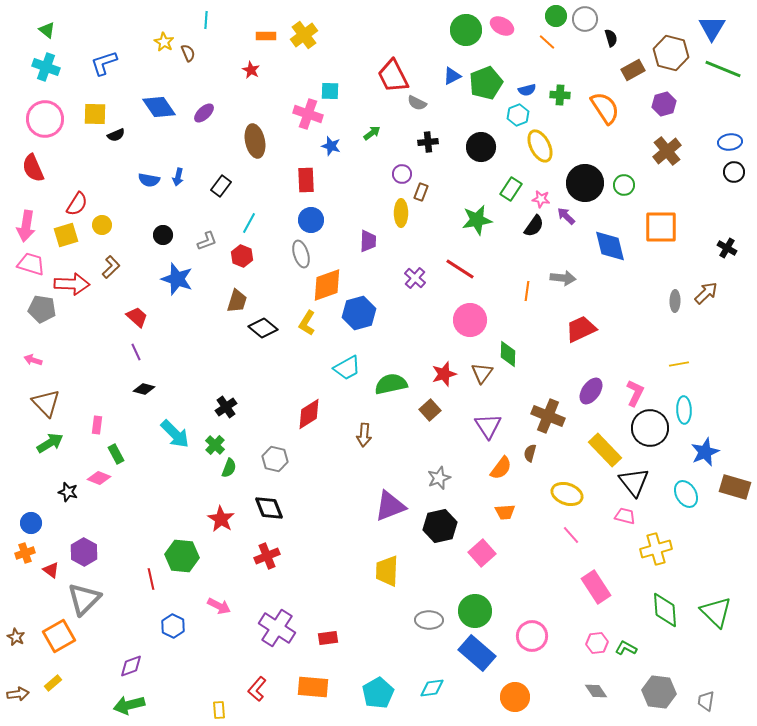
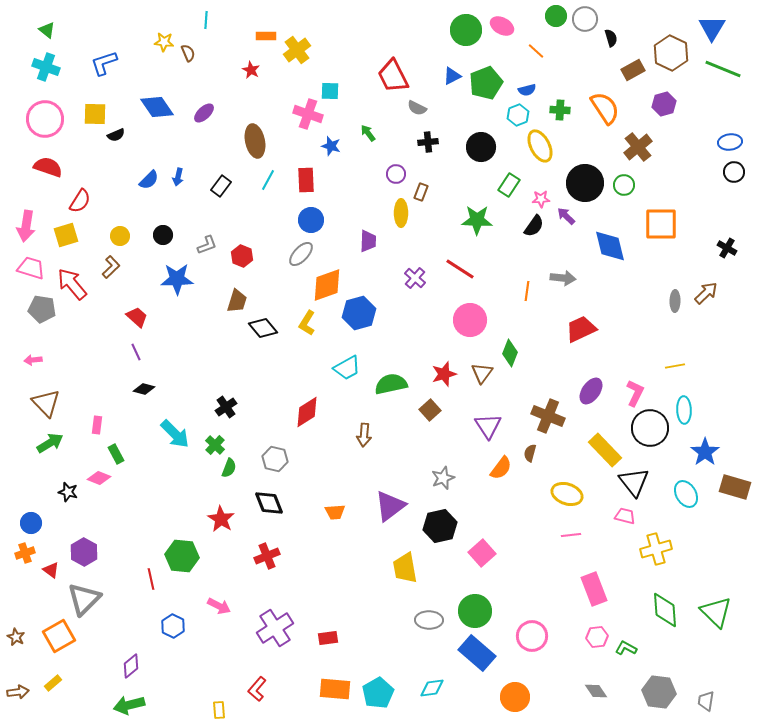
yellow cross at (304, 35): moved 7 px left, 15 px down
yellow star at (164, 42): rotated 24 degrees counterclockwise
orange line at (547, 42): moved 11 px left, 9 px down
brown hexagon at (671, 53): rotated 12 degrees clockwise
green cross at (560, 95): moved 15 px down
gray semicircle at (417, 103): moved 5 px down
blue diamond at (159, 107): moved 2 px left
green arrow at (372, 133): moved 4 px left; rotated 90 degrees counterclockwise
brown cross at (667, 151): moved 29 px left, 4 px up
red semicircle at (33, 168): moved 15 px right, 1 px up; rotated 132 degrees clockwise
purple circle at (402, 174): moved 6 px left
blue semicircle at (149, 180): rotated 55 degrees counterclockwise
green rectangle at (511, 189): moved 2 px left, 4 px up
pink star at (541, 199): rotated 12 degrees counterclockwise
red semicircle at (77, 204): moved 3 px right, 3 px up
green star at (477, 220): rotated 12 degrees clockwise
cyan line at (249, 223): moved 19 px right, 43 px up
yellow circle at (102, 225): moved 18 px right, 11 px down
orange square at (661, 227): moved 3 px up
gray L-shape at (207, 241): moved 4 px down
gray ellipse at (301, 254): rotated 60 degrees clockwise
pink trapezoid at (31, 264): moved 4 px down
blue star at (177, 279): rotated 20 degrees counterclockwise
red arrow at (72, 284): rotated 132 degrees counterclockwise
black diamond at (263, 328): rotated 12 degrees clockwise
green diamond at (508, 354): moved 2 px right, 1 px up; rotated 20 degrees clockwise
pink arrow at (33, 360): rotated 24 degrees counterclockwise
yellow line at (679, 364): moved 4 px left, 2 px down
red diamond at (309, 414): moved 2 px left, 2 px up
blue star at (705, 452): rotated 12 degrees counterclockwise
gray star at (439, 478): moved 4 px right
purple triangle at (390, 506): rotated 16 degrees counterclockwise
black diamond at (269, 508): moved 5 px up
orange trapezoid at (505, 512): moved 170 px left
pink line at (571, 535): rotated 54 degrees counterclockwise
yellow trapezoid at (387, 571): moved 18 px right, 3 px up; rotated 12 degrees counterclockwise
pink rectangle at (596, 587): moved 2 px left, 2 px down; rotated 12 degrees clockwise
purple cross at (277, 628): moved 2 px left; rotated 24 degrees clockwise
pink hexagon at (597, 643): moved 6 px up
purple diamond at (131, 666): rotated 20 degrees counterclockwise
orange rectangle at (313, 687): moved 22 px right, 2 px down
brown arrow at (18, 694): moved 2 px up
